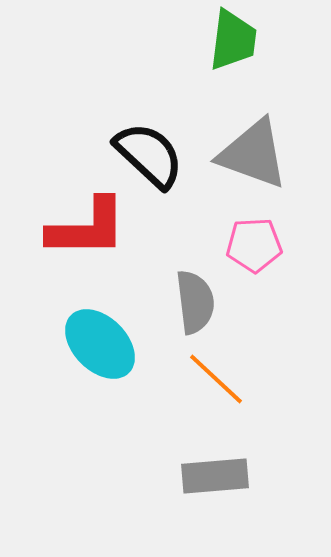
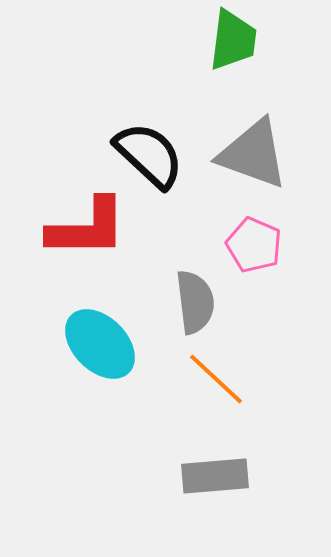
pink pentagon: rotated 26 degrees clockwise
